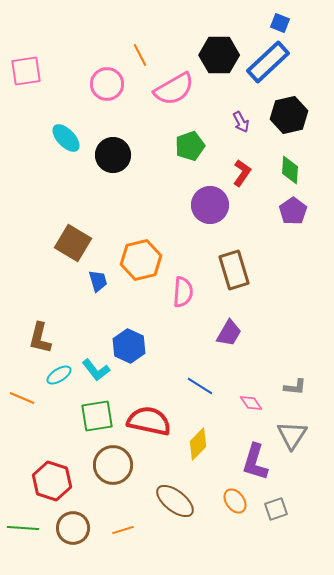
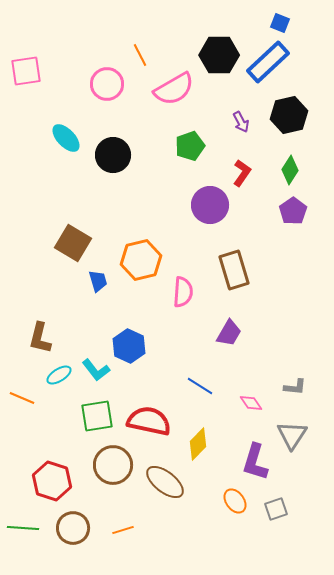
green diamond at (290, 170): rotated 28 degrees clockwise
brown ellipse at (175, 501): moved 10 px left, 19 px up
